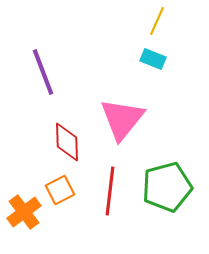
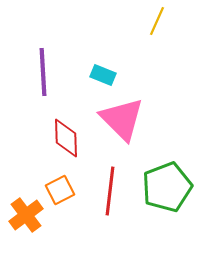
cyan rectangle: moved 50 px left, 16 px down
purple line: rotated 18 degrees clockwise
pink triangle: rotated 24 degrees counterclockwise
red diamond: moved 1 px left, 4 px up
green pentagon: rotated 6 degrees counterclockwise
orange cross: moved 2 px right, 3 px down
